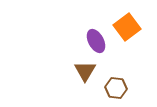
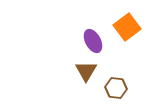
purple ellipse: moved 3 px left
brown triangle: moved 1 px right
